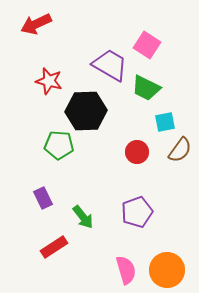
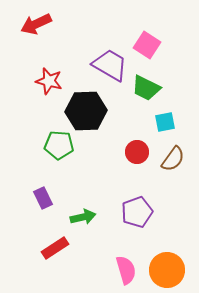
brown semicircle: moved 7 px left, 9 px down
green arrow: rotated 65 degrees counterclockwise
red rectangle: moved 1 px right, 1 px down
